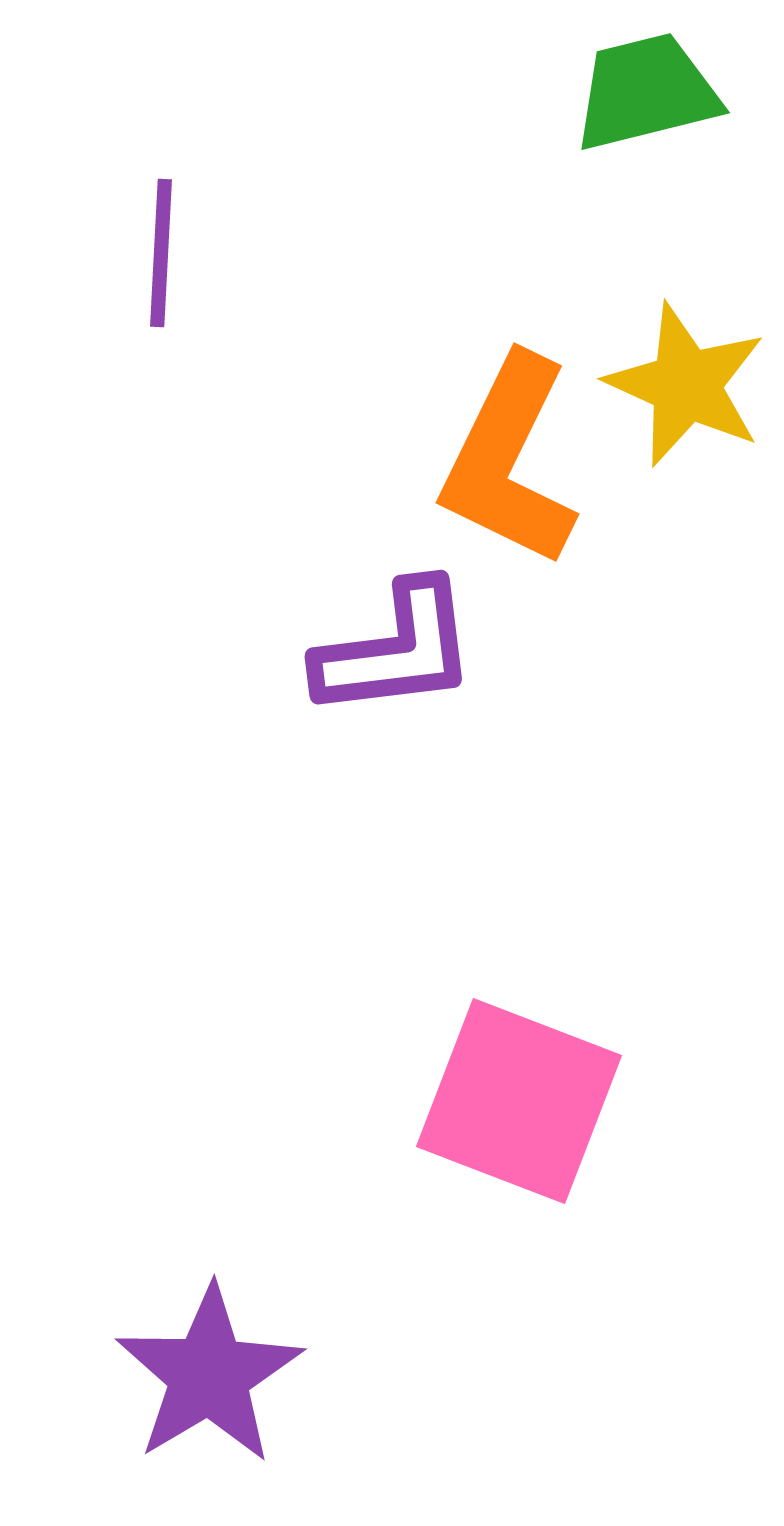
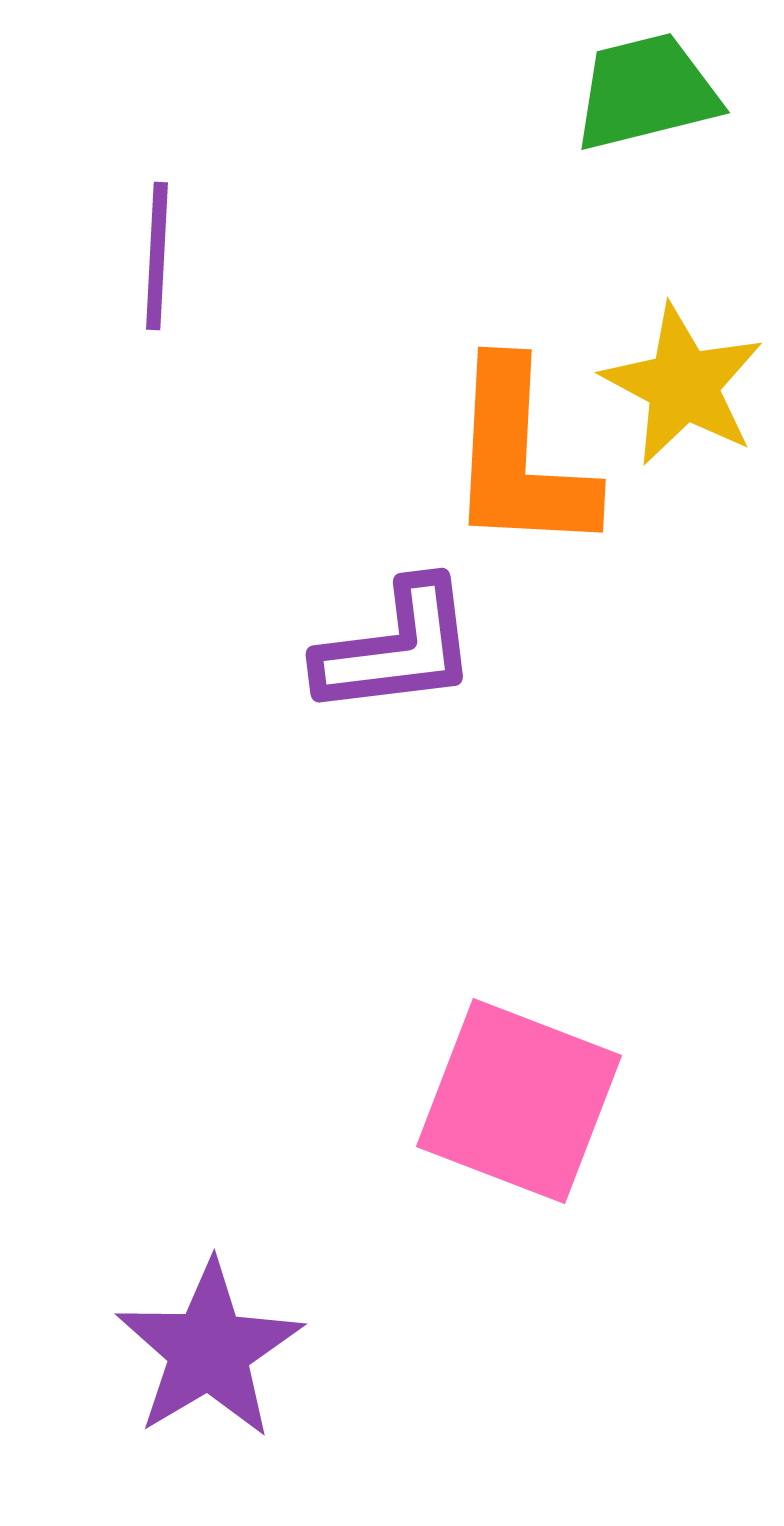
purple line: moved 4 px left, 3 px down
yellow star: moved 3 px left; rotated 4 degrees clockwise
orange L-shape: moved 11 px right, 3 px up; rotated 23 degrees counterclockwise
purple L-shape: moved 1 px right, 2 px up
purple star: moved 25 px up
